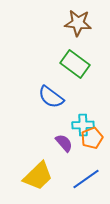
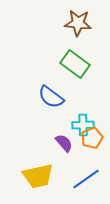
yellow trapezoid: rotated 32 degrees clockwise
